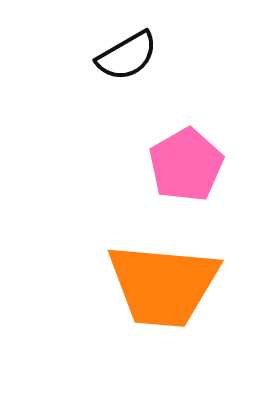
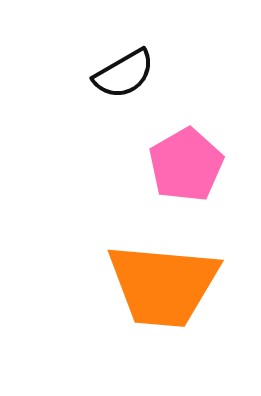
black semicircle: moved 3 px left, 18 px down
